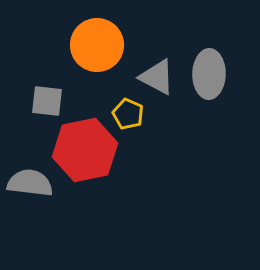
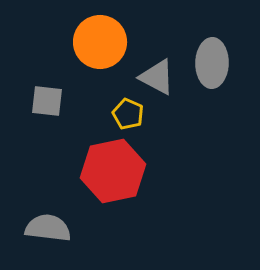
orange circle: moved 3 px right, 3 px up
gray ellipse: moved 3 px right, 11 px up
red hexagon: moved 28 px right, 21 px down
gray semicircle: moved 18 px right, 45 px down
